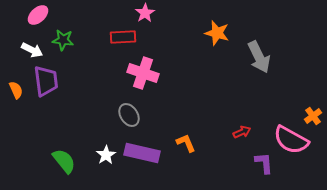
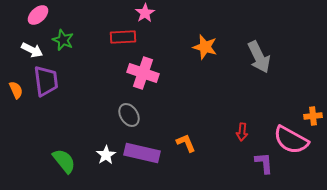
orange star: moved 12 px left, 14 px down
green star: rotated 15 degrees clockwise
orange cross: rotated 30 degrees clockwise
red arrow: rotated 120 degrees clockwise
